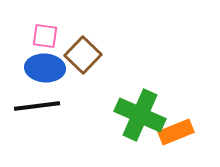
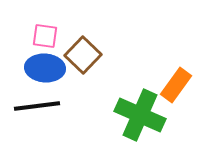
orange rectangle: moved 47 px up; rotated 32 degrees counterclockwise
